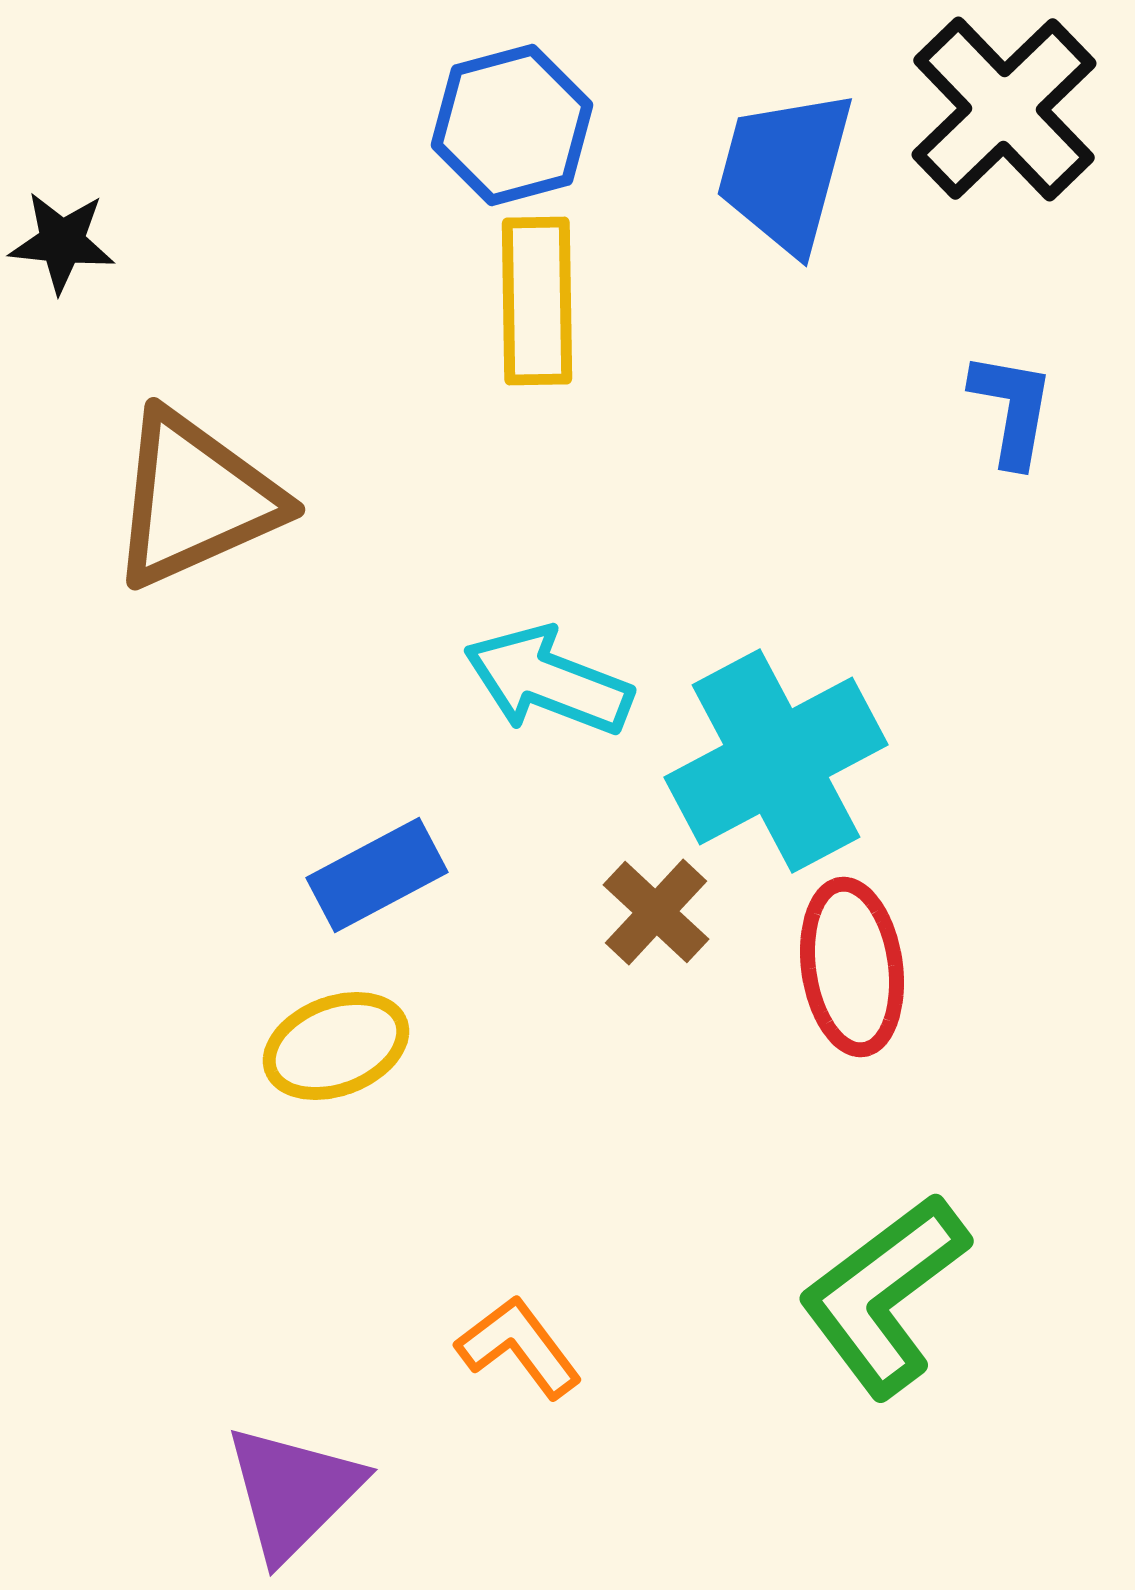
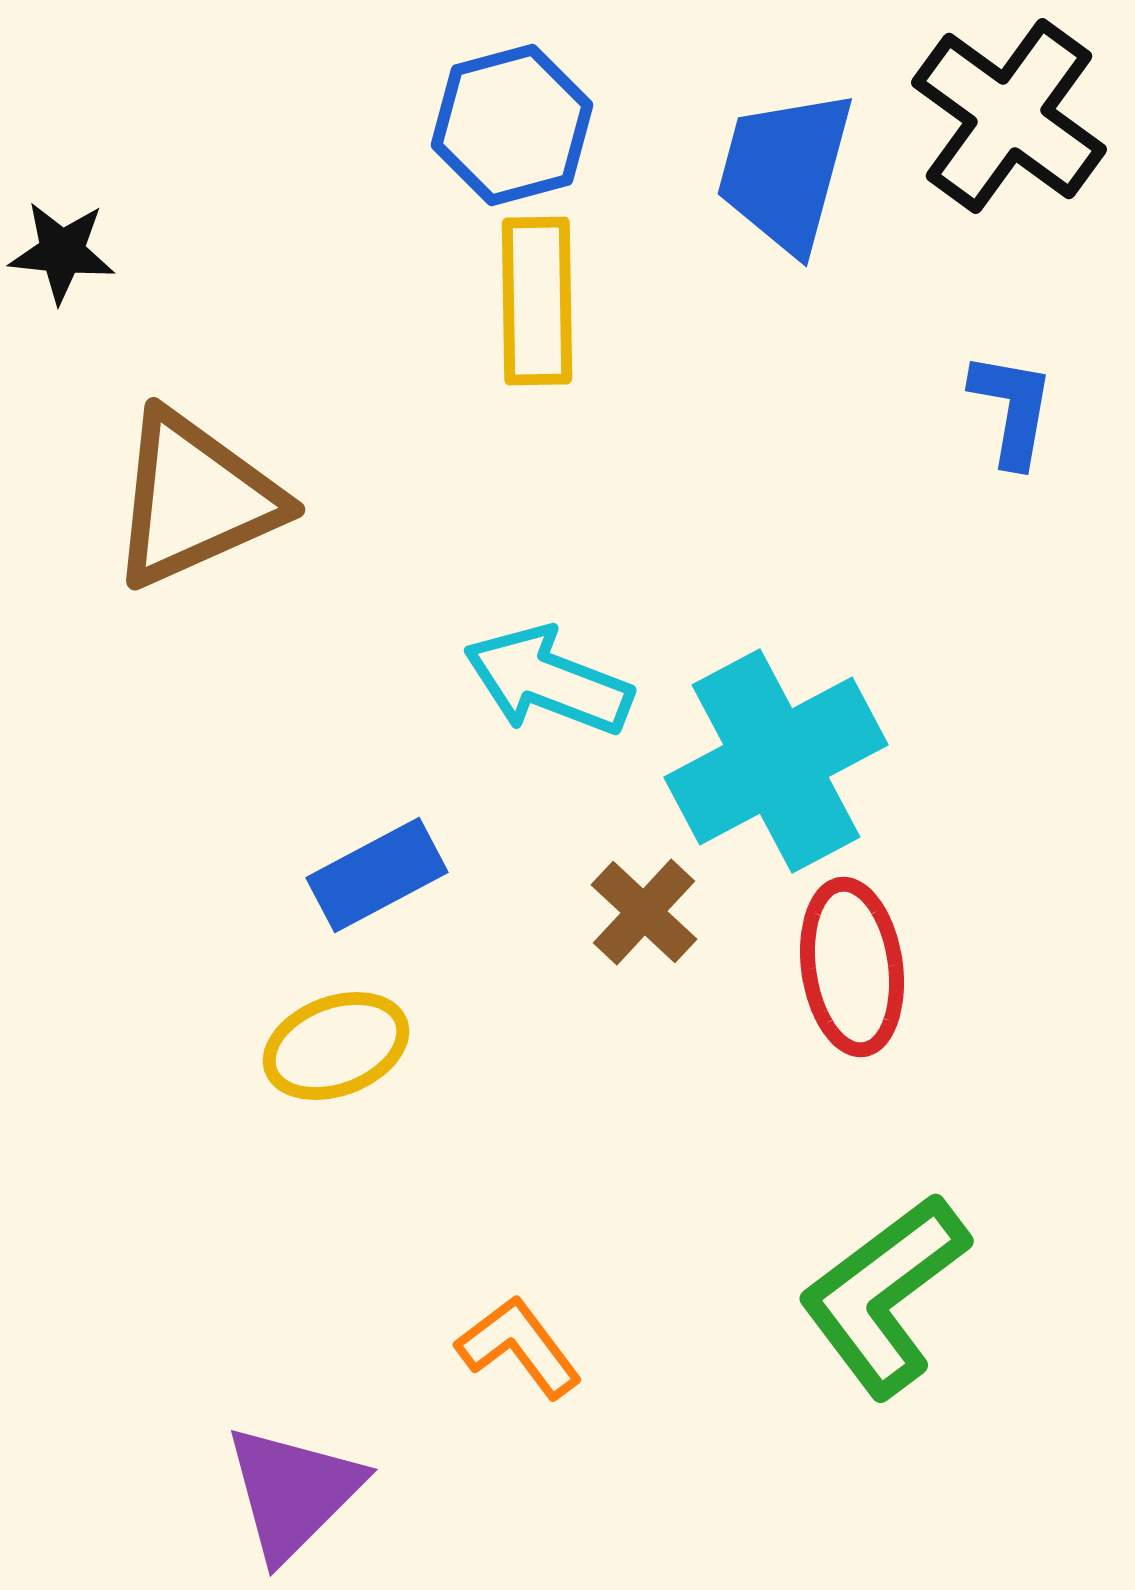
black cross: moved 5 px right, 7 px down; rotated 10 degrees counterclockwise
black star: moved 10 px down
brown cross: moved 12 px left
